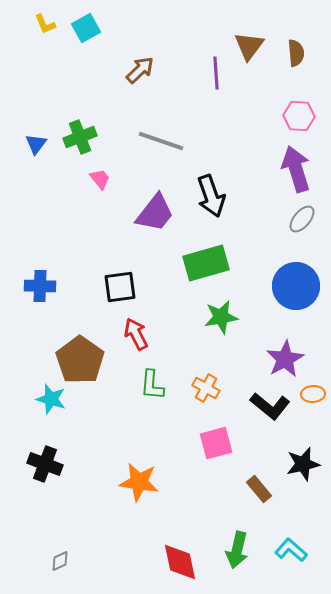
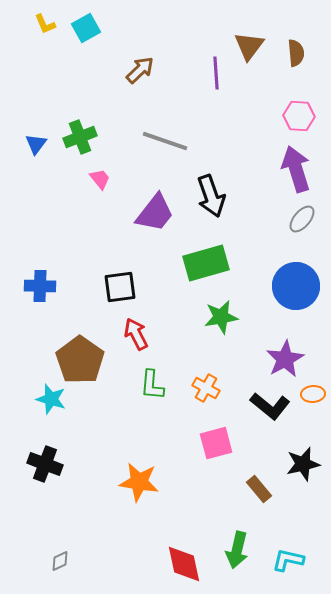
gray line: moved 4 px right
cyan L-shape: moved 3 px left, 10 px down; rotated 28 degrees counterclockwise
red diamond: moved 4 px right, 2 px down
